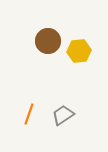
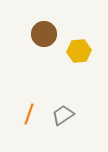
brown circle: moved 4 px left, 7 px up
